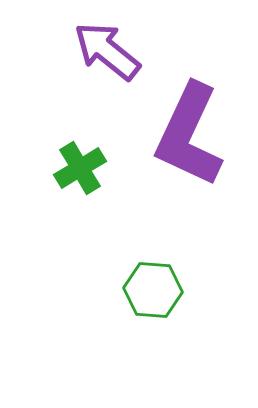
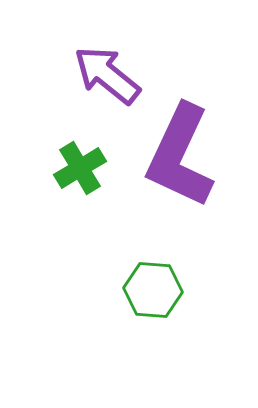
purple arrow: moved 24 px down
purple L-shape: moved 9 px left, 21 px down
